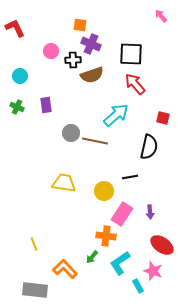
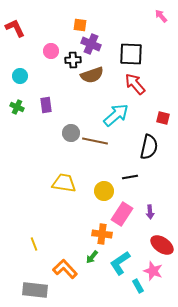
orange cross: moved 4 px left, 2 px up
